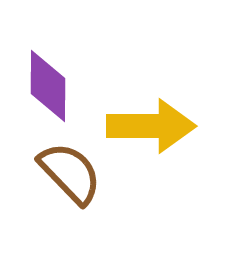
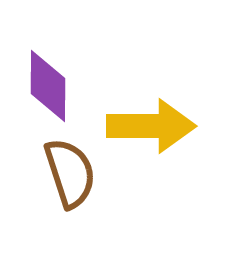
brown semicircle: rotated 26 degrees clockwise
